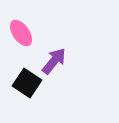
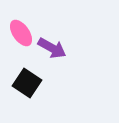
purple arrow: moved 2 px left, 13 px up; rotated 80 degrees clockwise
